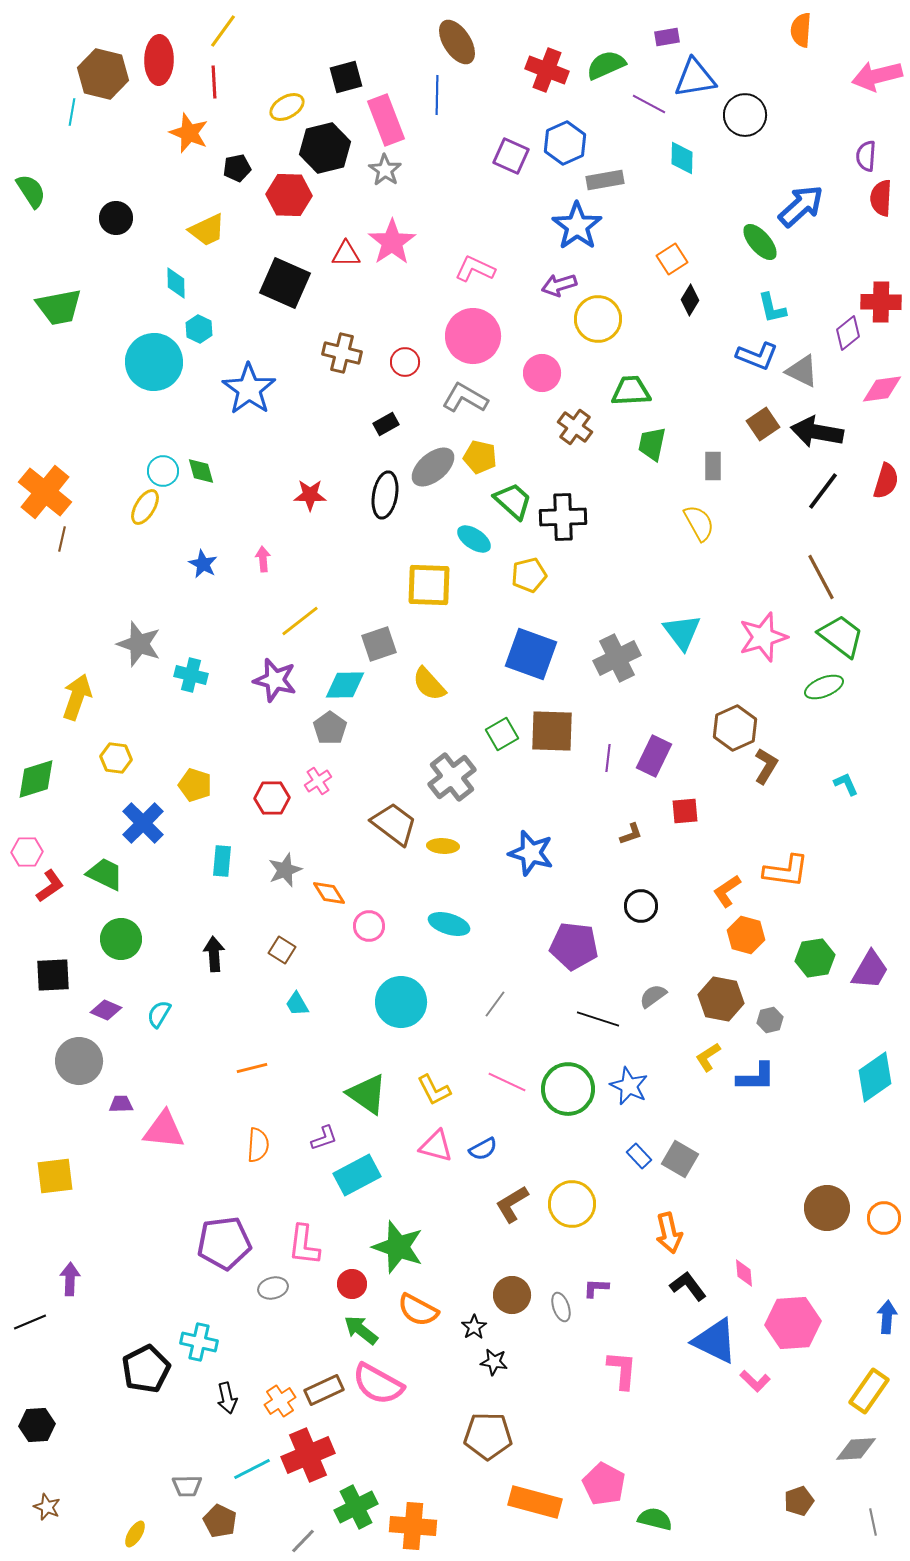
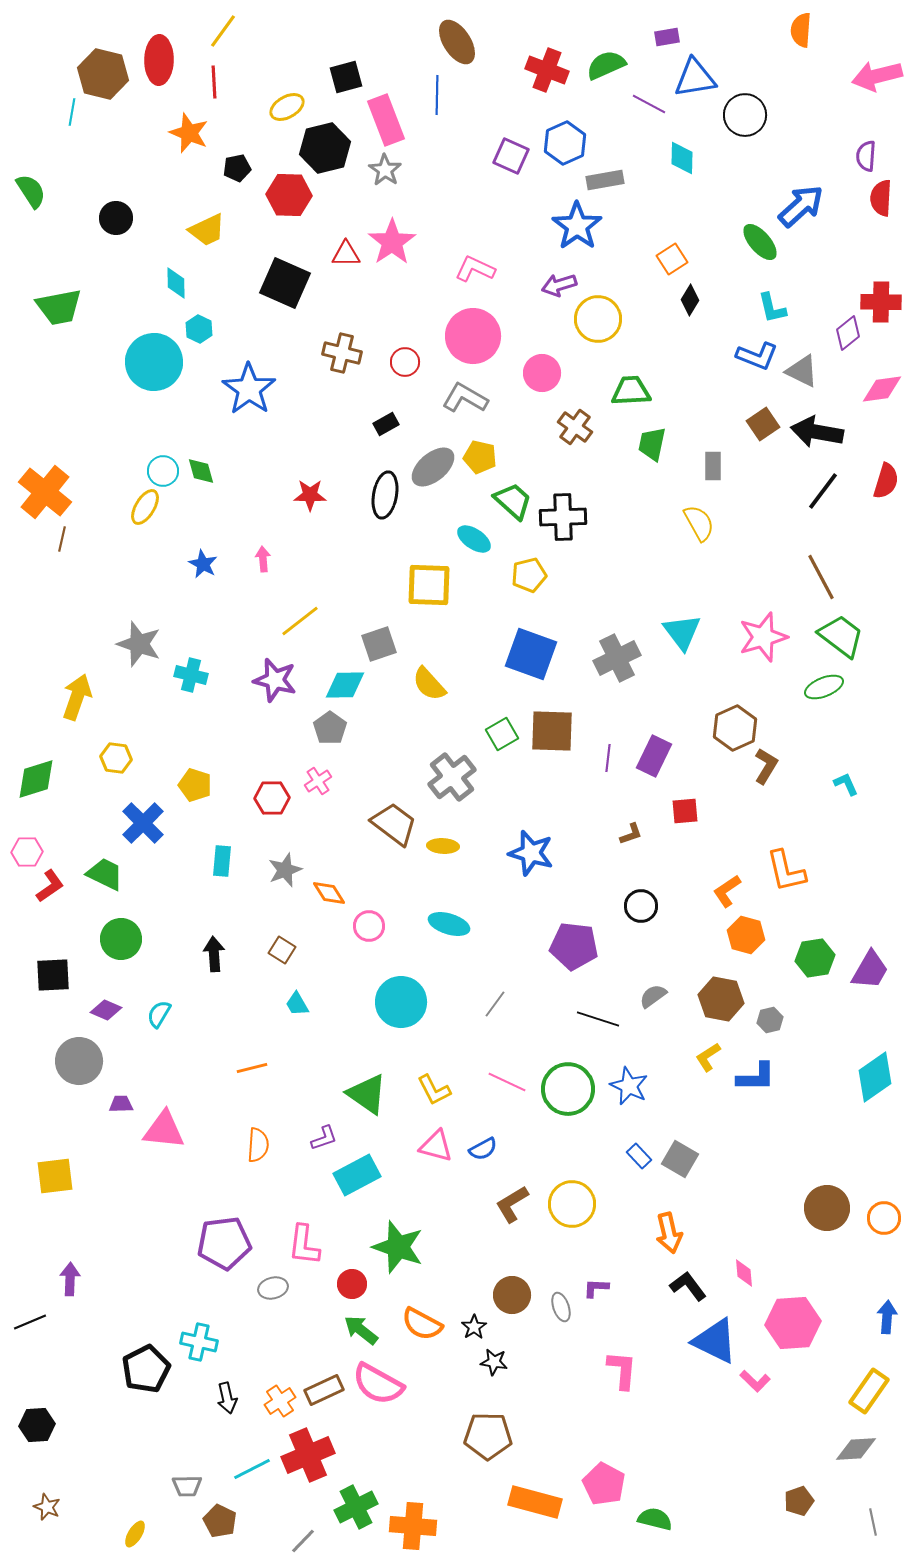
orange L-shape at (786, 871): rotated 69 degrees clockwise
orange semicircle at (418, 1310): moved 4 px right, 14 px down
